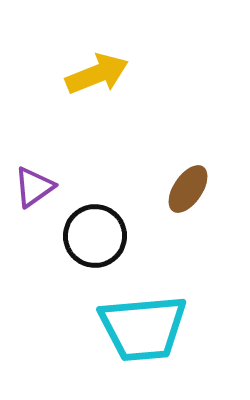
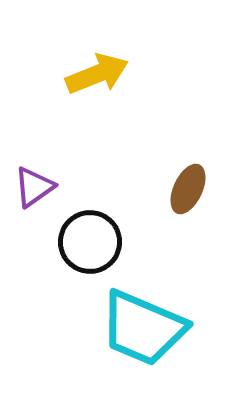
brown ellipse: rotated 9 degrees counterclockwise
black circle: moved 5 px left, 6 px down
cyan trapezoid: rotated 28 degrees clockwise
